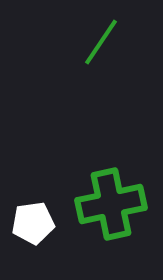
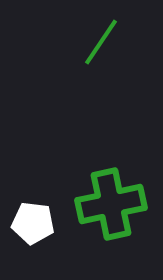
white pentagon: rotated 15 degrees clockwise
